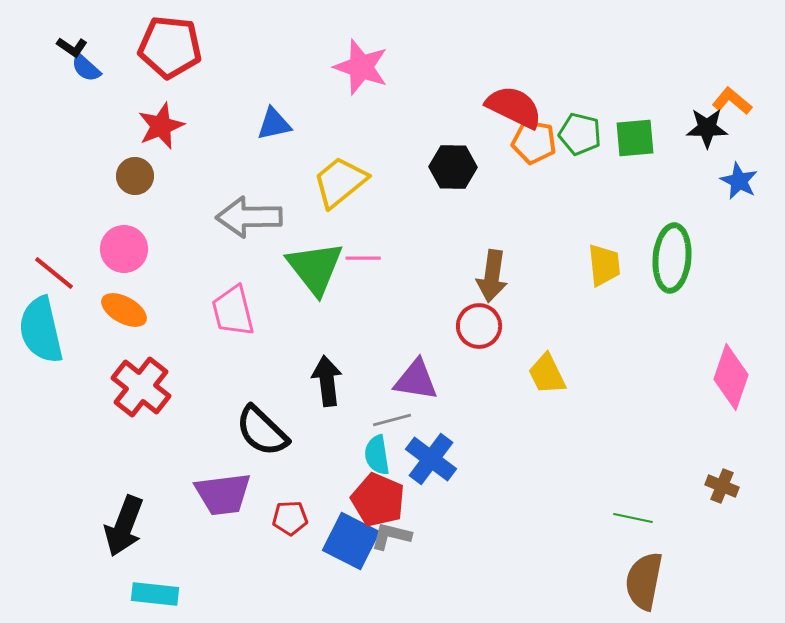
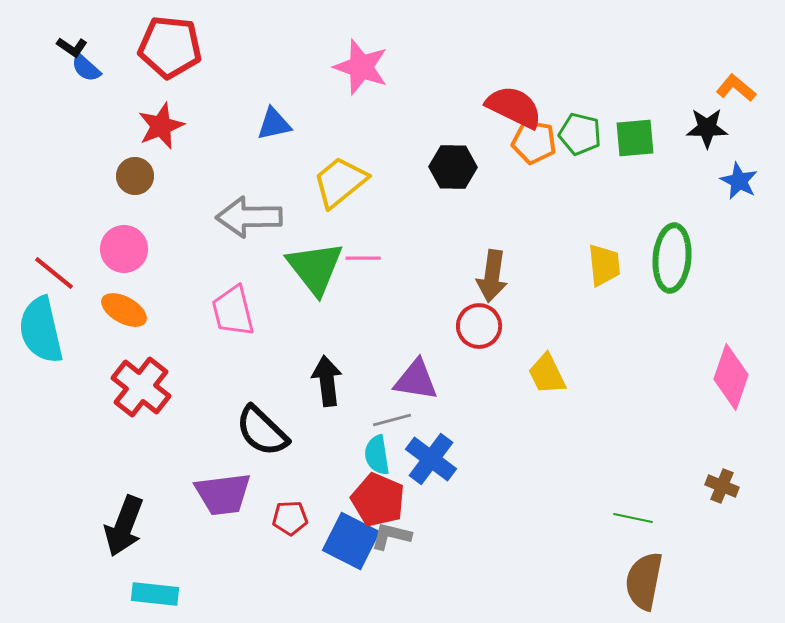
orange L-shape at (732, 101): moved 4 px right, 13 px up
